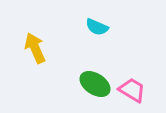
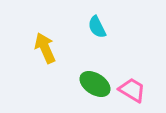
cyan semicircle: rotated 40 degrees clockwise
yellow arrow: moved 10 px right
